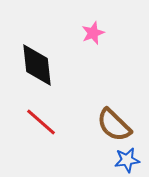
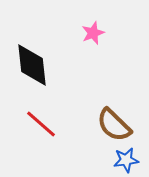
black diamond: moved 5 px left
red line: moved 2 px down
blue star: moved 1 px left
